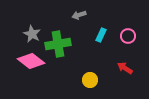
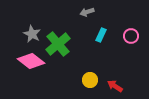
gray arrow: moved 8 px right, 3 px up
pink circle: moved 3 px right
green cross: rotated 30 degrees counterclockwise
red arrow: moved 10 px left, 18 px down
